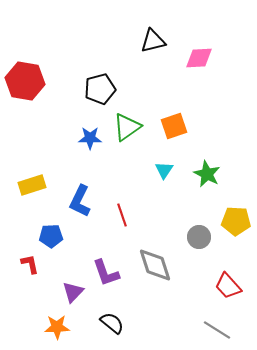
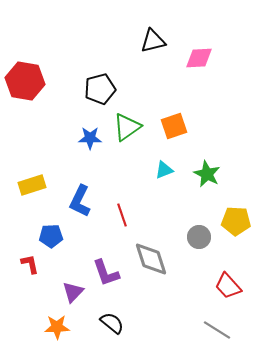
cyan triangle: rotated 36 degrees clockwise
gray diamond: moved 4 px left, 6 px up
